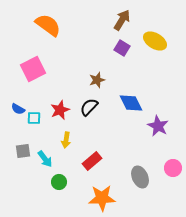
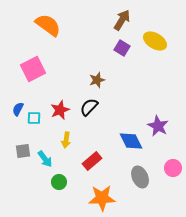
blue diamond: moved 38 px down
blue semicircle: rotated 88 degrees clockwise
